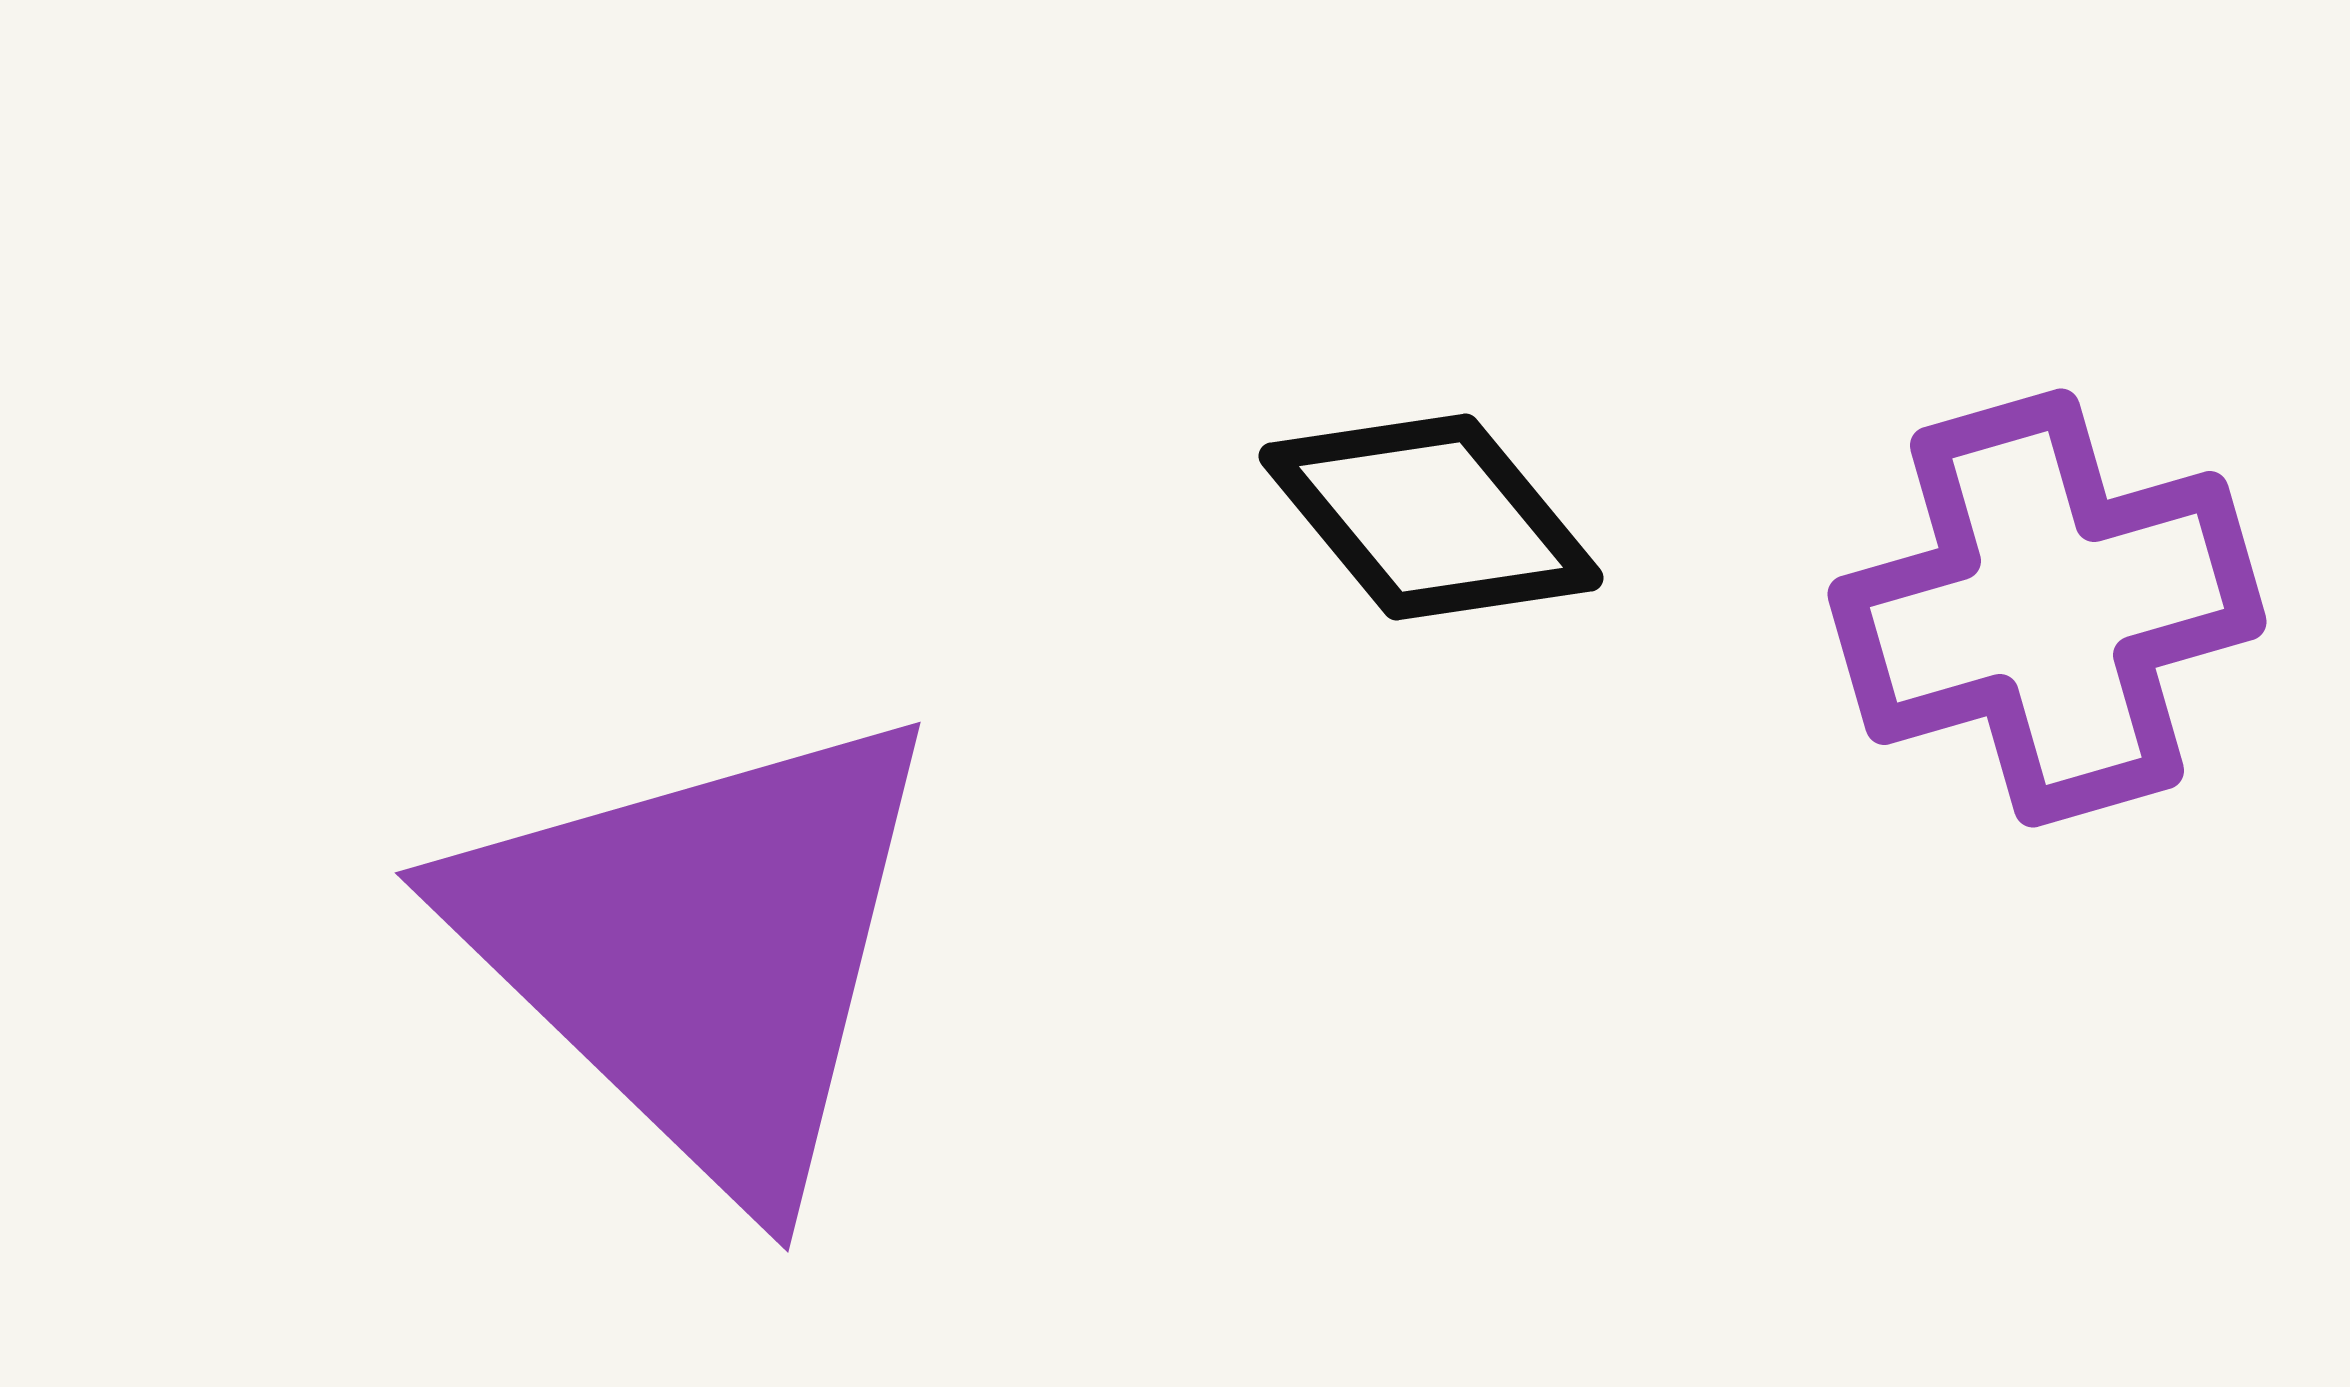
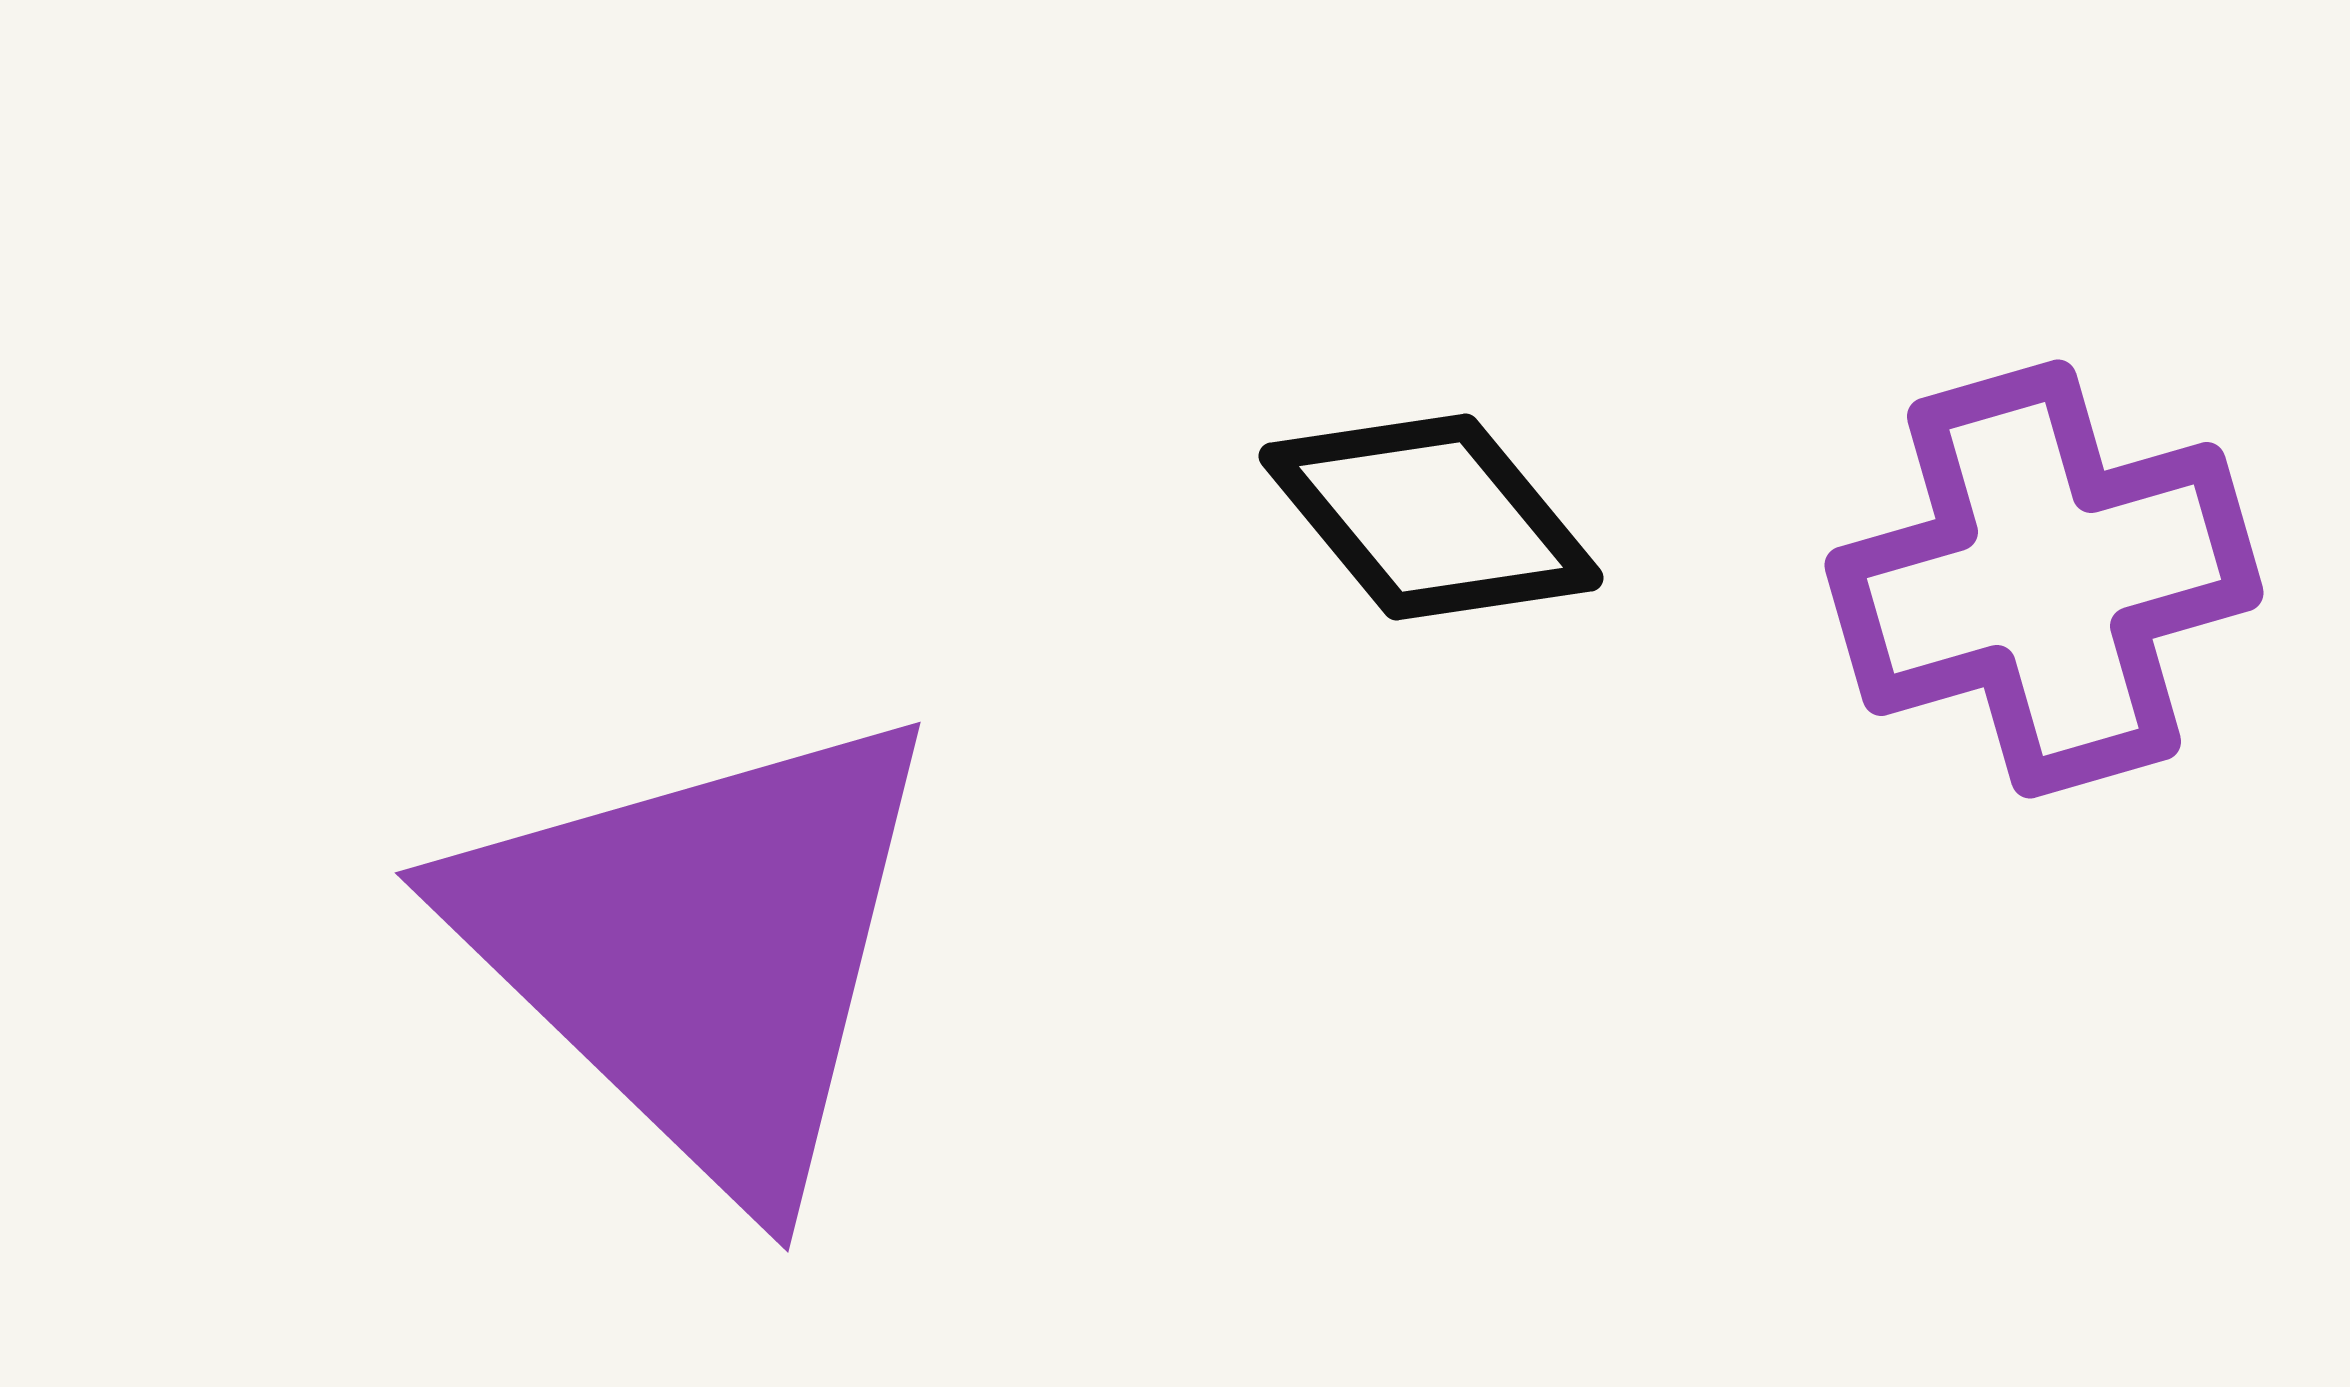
purple cross: moved 3 px left, 29 px up
